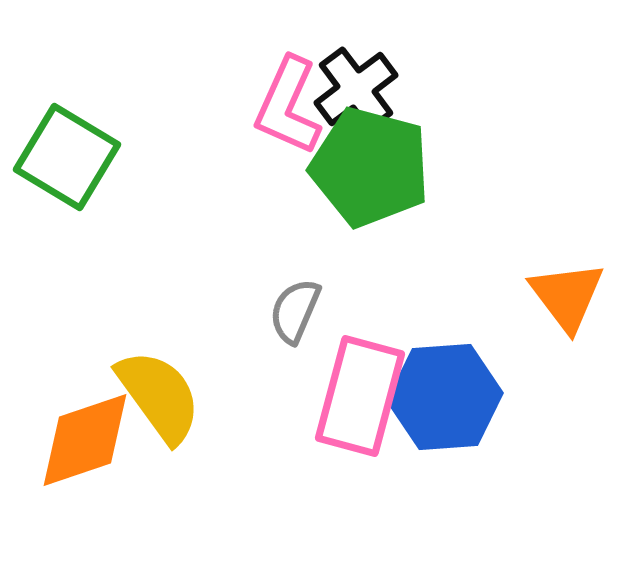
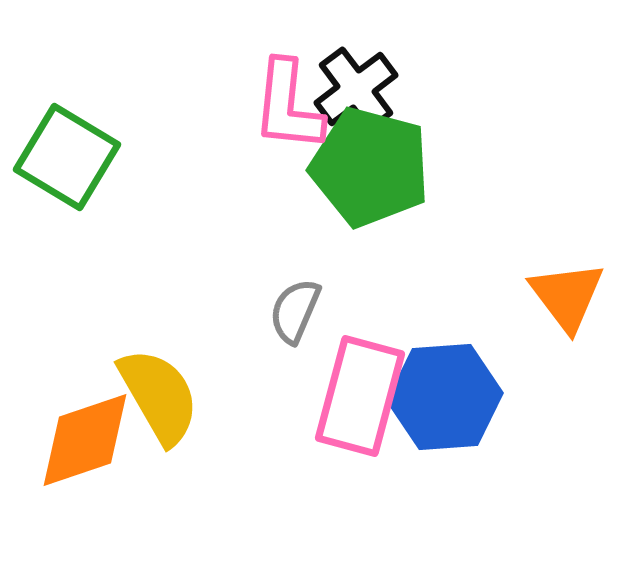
pink L-shape: rotated 18 degrees counterclockwise
yellow semicircle: rotated 6 degrees clockwise
